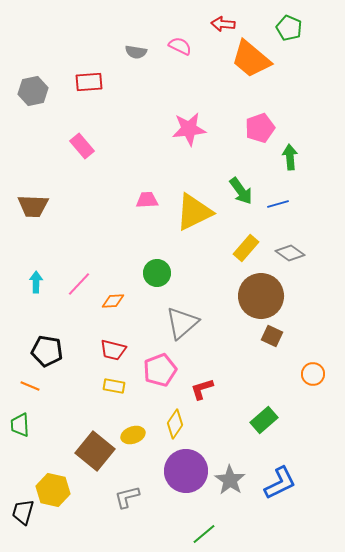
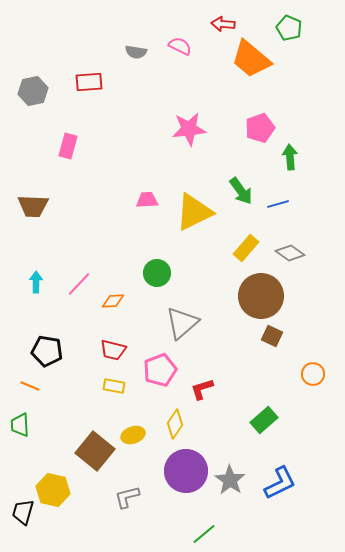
pink rectangle at (82, 146): moved 14 px left; rotated 55 degrees clockwise
